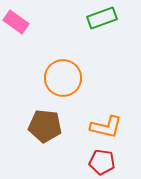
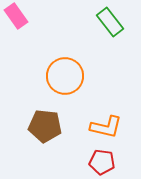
green rectangle: moved 8 px right, 4 px down; rotated 72 degrees clockwise
pink rectangle: moved 6 px up; rotated 20 degrees clockwise
orange circle: moved 2 px right, 2 px up
